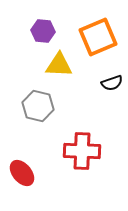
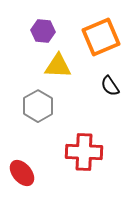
orange square: moved 3 px right
yellow triangle: moved 1 px left, 1 px down
black semicircle: moved 2 px left, 3 px down; rotated 75 degrees clockwise
gray hexagon: rotated 16 degrees clockwise
red cross: moved 2 px right, 1 px down
